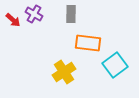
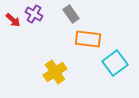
gray rectangle: rotated 36 degrees counterclockwise
orange rectangle: moved 4 px up
cyan square: moved 2 px up
yellow cross: moved 9 px left
